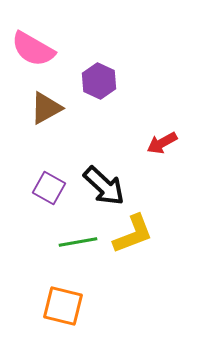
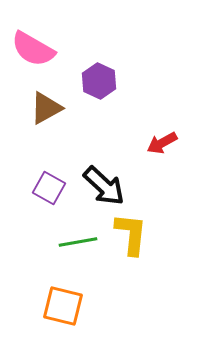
yellow L-shape: moved 2 px left; rotated 63 degrees counterclockwise
